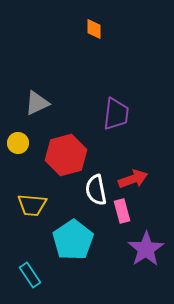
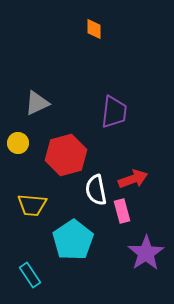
purple trapezoid: moved 2 px left, 2 px up
purple star: moved 4 px down
